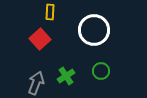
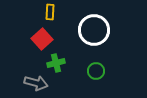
red square: moved 2 px right
green circle: moved 5 px left
green cross: moved 10 px left, 13 px up; rotated 18 degrees clockwise
gray arrow: rotated 85 degrees clockwise
